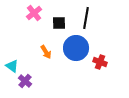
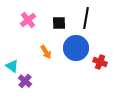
pink cross: moved 6 px left, 7 px down
